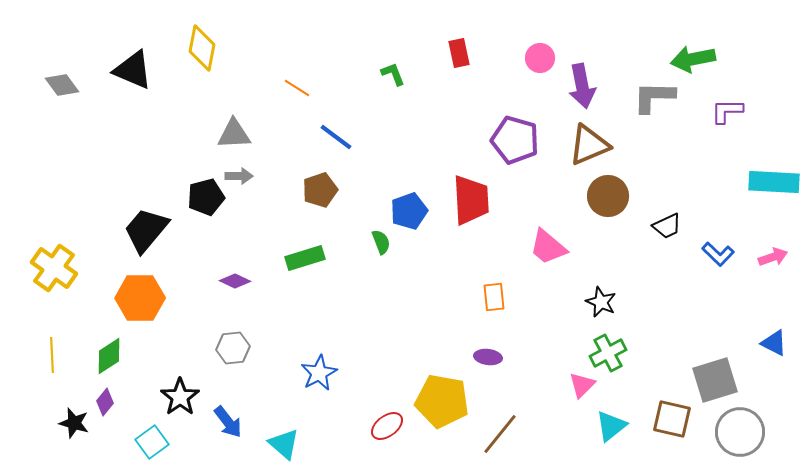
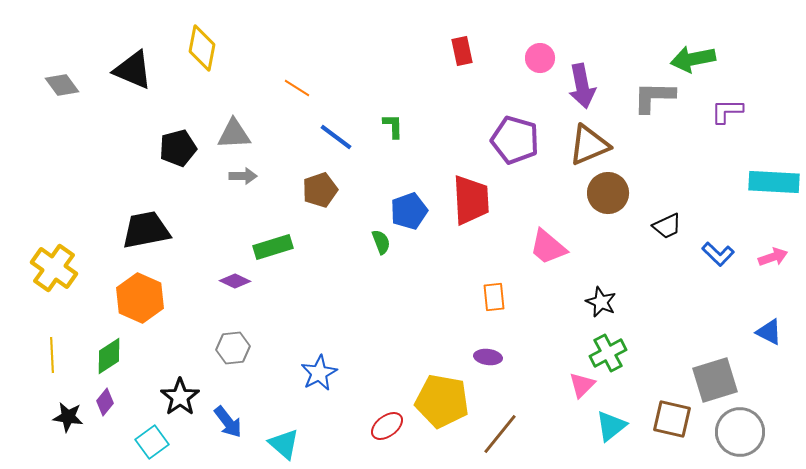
red rectangle at (459, 53): moved 3 px right, 2 px up
green L-shape at (393, 74): moved 52 px down; rotated 20 degrees clockwise
gray arrow at (239, 176): moved 4 px right
brown circle at (608, 196): moved 3 px up
black pentagon at (206, 197): moved 28 px left, 49 px up
black trapezoid at (146, 230): rotated 39 degrees clockwise
green rectangle at (305, 258): moved 32 px left, 11 px up
orange hexagon at (140, 298): rotated 24 degrees clockwise
blue triangle at (774, 343): moved 5 px left, 11 px up
black star at (74, 423): moved 6 px left, 6 px up; rotated 8 degrees counterclockwise
